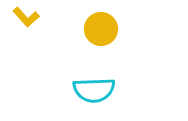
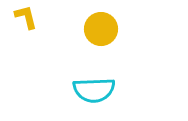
yellow L-shape: rotated 152 degrees counterclockwise
